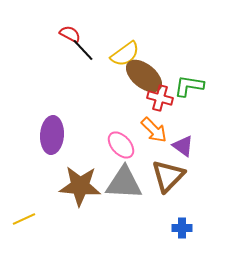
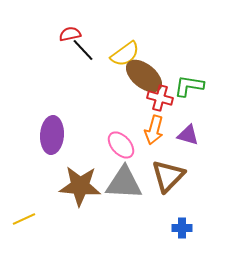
red semicircle: rotated 40 degrees counterclockwise
orange arrow: rotated 60 degrees clockwise
purple triangle: moved 5 px right, 11 px up; rotated 20 degrees counterclockwise
